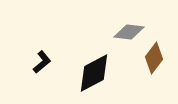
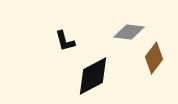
black L-shape: moved 23 px right, 21 px up; rotated 115 degrees clockwise
black diamond: moved 1 px left, 3 px down
